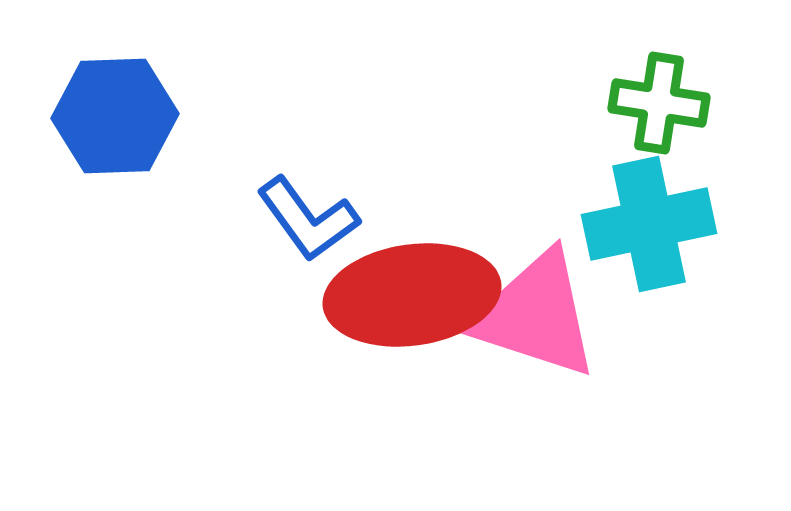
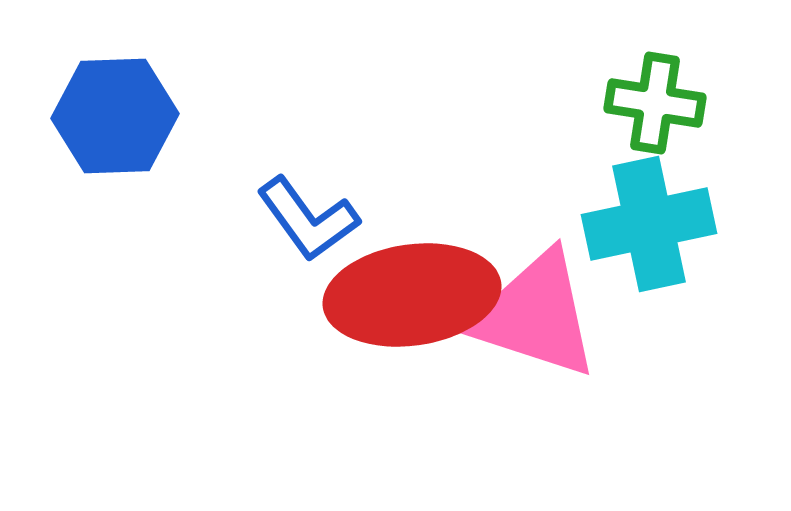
green cross: moved 4 px left
